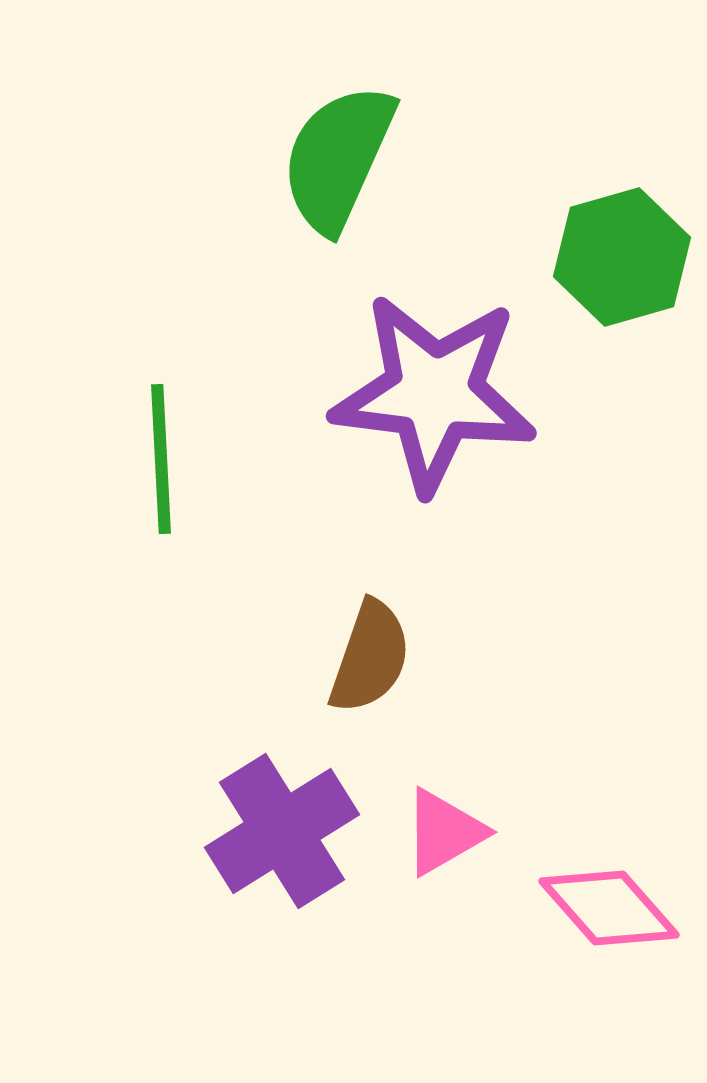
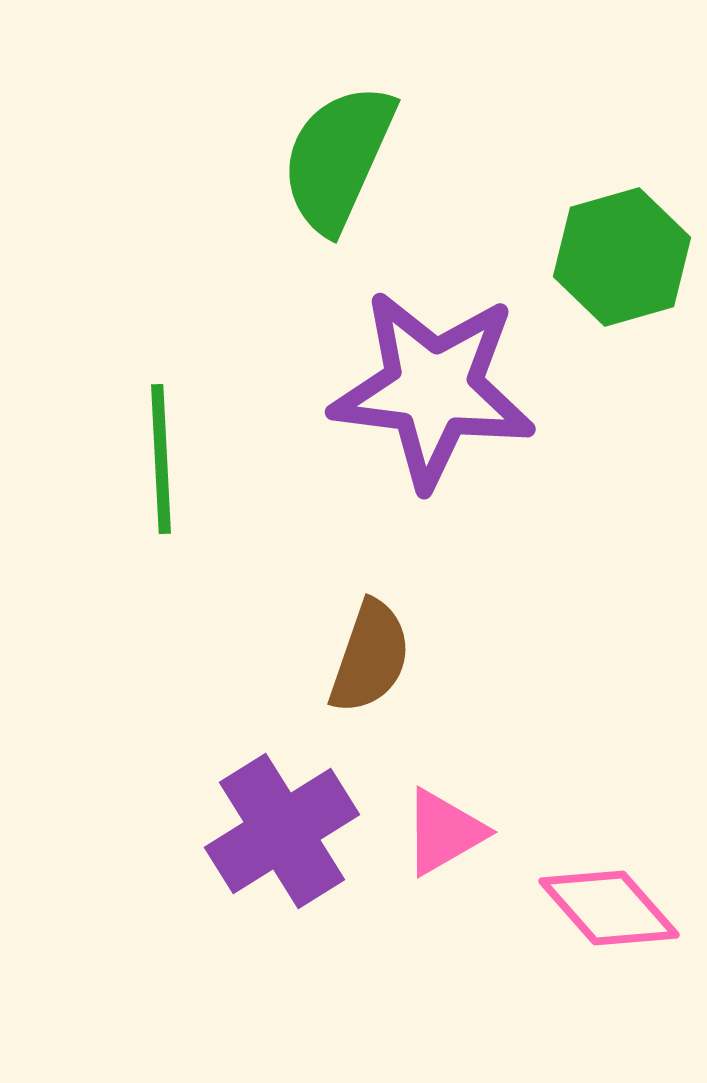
purple star: moved 1 px left, 4 px up
